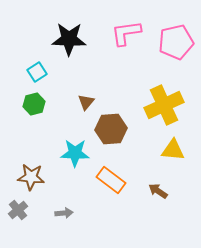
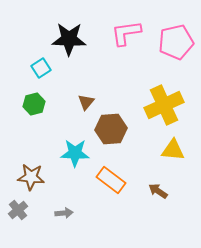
cyan square: moved 4 px right, 4 px up
